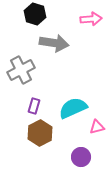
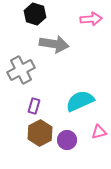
gray arrow: moved 1 px down
cyan semicircle: moved 7 px right, 7 px up
pink triangle: moved 2 px right, 5 px down
purple circle: moved 14 px left, 17 px up
